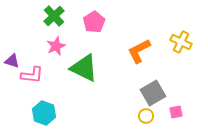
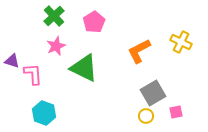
pink L-shape: moved 1 px right, 1 px up; rotated 100 degrees counterclockwise
